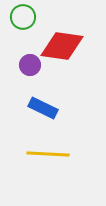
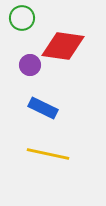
green circle: moved 1 px left, 1 px down
red diamond: moved 1 px right
yellow line: rotated 9 degrees clockwise
